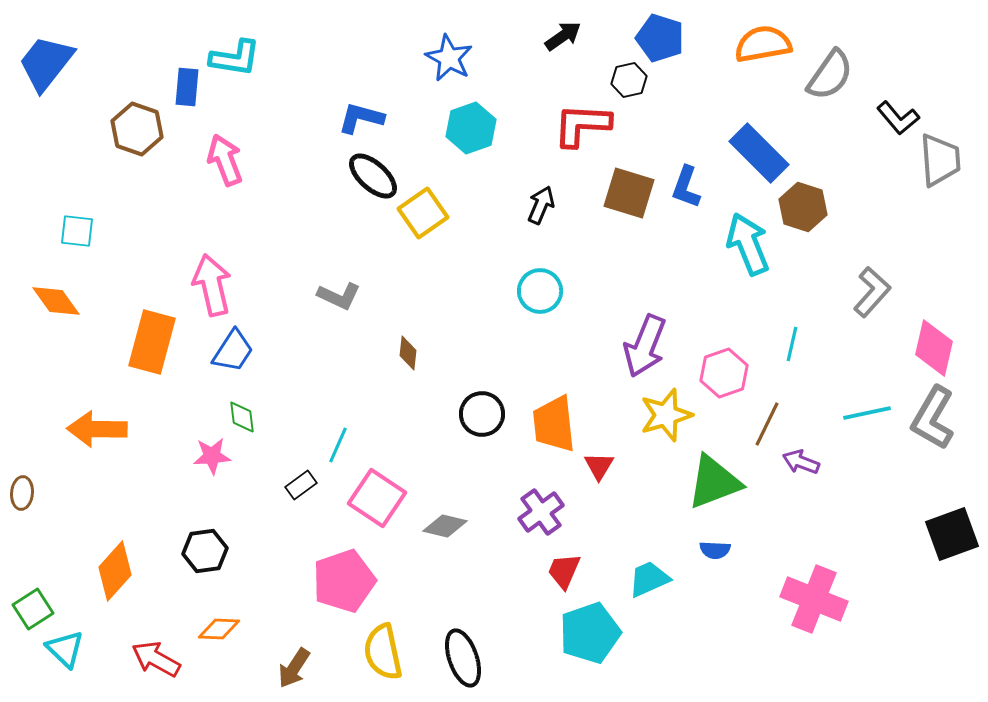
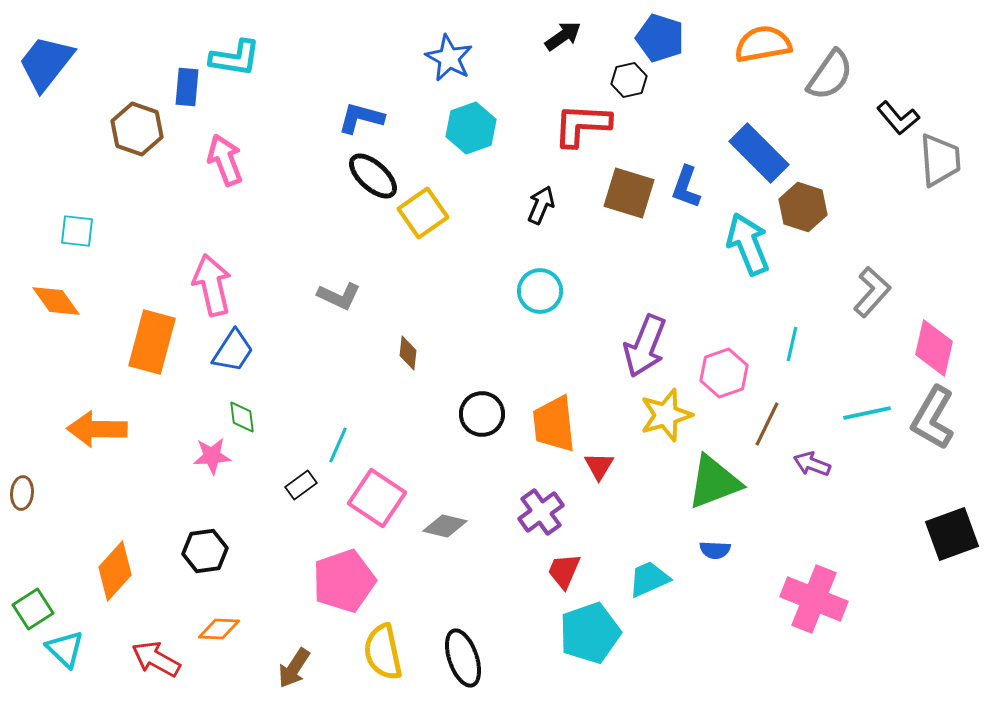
purple arrow at (801, 462): moved 11 px right, 2 px down
